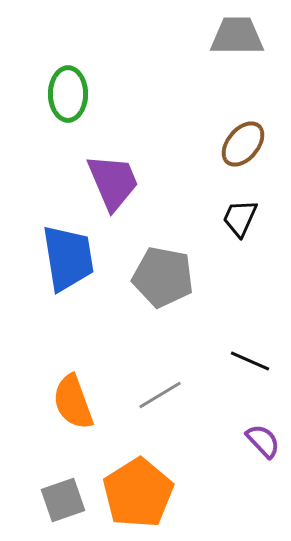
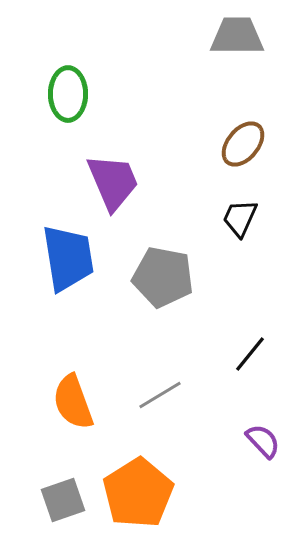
black line: moved 7 px up; rotated 75 degrees counterclockwise
